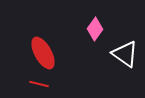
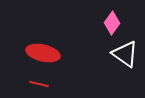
pink diamond: moved 17 px right, 6 px up
red ellipse: rotated 48 degrees counterclockwise
